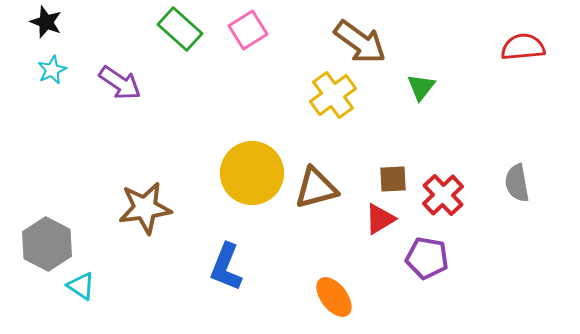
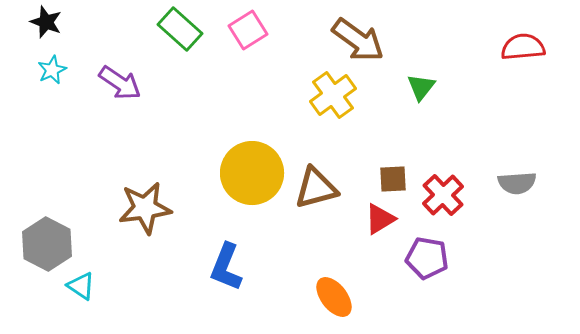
brown arrow: moved 2 px left, 2 px up
gray semicircle: rotated 84 degrees counterclockwise
